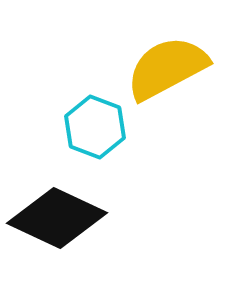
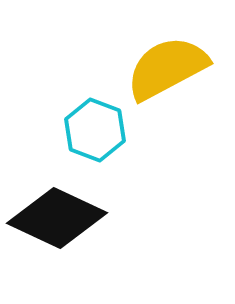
cyan hexagon: moved 3 px down
